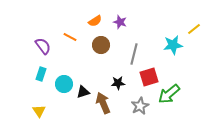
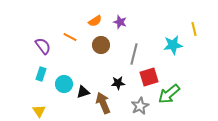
yellow line: rotated 64 degrees counterclockwise
